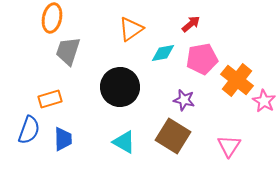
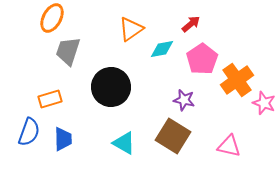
orange ellipse: rotated 16 degrees clockwise
cyan diamond: moved 1 px left, 4 px up
pink pentagon: rotated 24 degrees counterclockwise
orange cross: rotated 16 degrees clockwise
black circle: moved 9 px left
pink star: moved 2 px down; rotated 10 degrees counterclockwise
blue semicircle: moved 2 px down
cyan triangle: moved 1 px down
pink triangle: rotated 50 degrees counterclockwise
